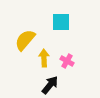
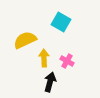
cyan square: rotated 30 degrees clockwise
yellow semicircle: rotated 25 degrees clockwise
black arrow: moved 3 px up; rotated 24 degrees counterclockwise
